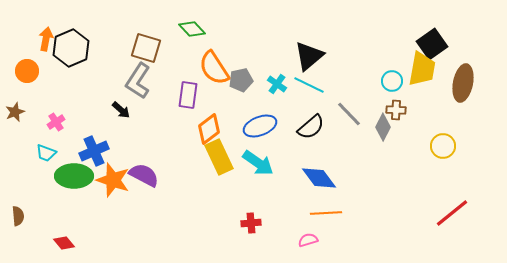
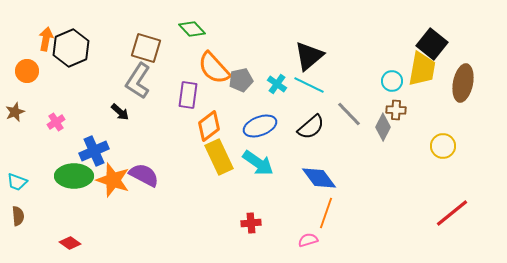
black square: rotated 16 degrees counterclockwise
orange semicircle: rotated 9 degrees counterclockwise
black arrow: moved 1 px left, 2 px down
orange diamond: moved 3 px up
cyan trapezoid: moved 29 px left, 29 px down
orange line: rotated 68 degrees counterclockwise
red diamond: moved 6 px right; rotated 15 degrees counterclockwise
